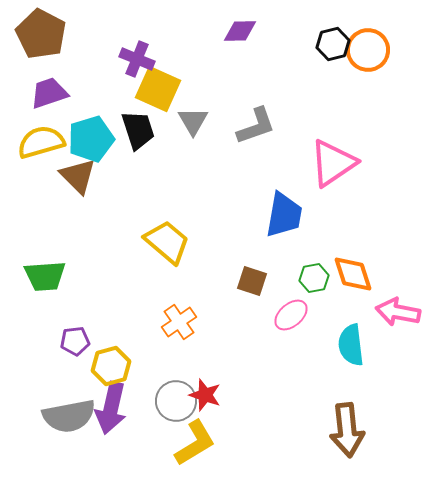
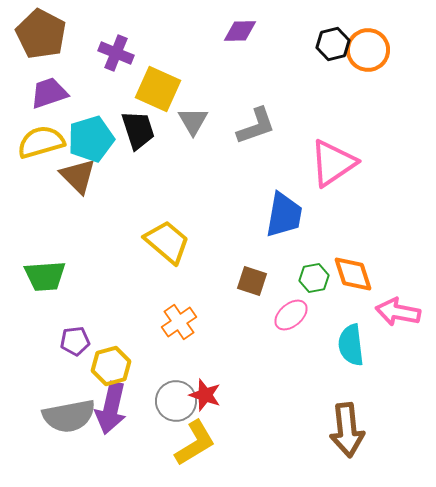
purple cross: moved 21 px left, 6 px up
